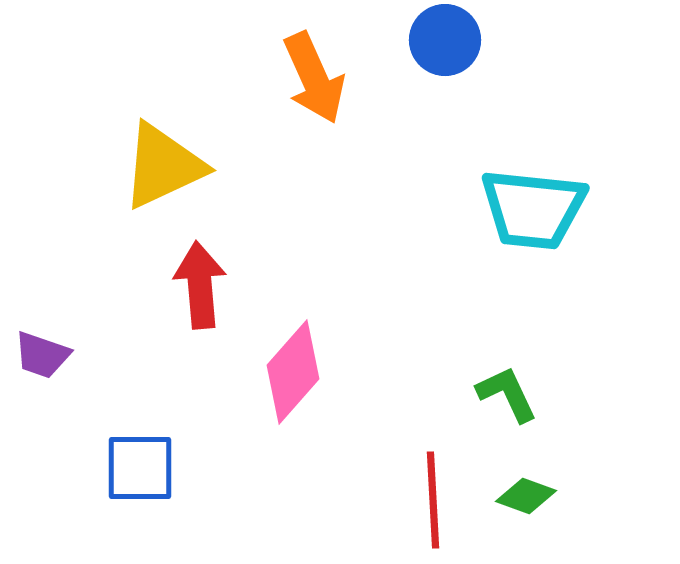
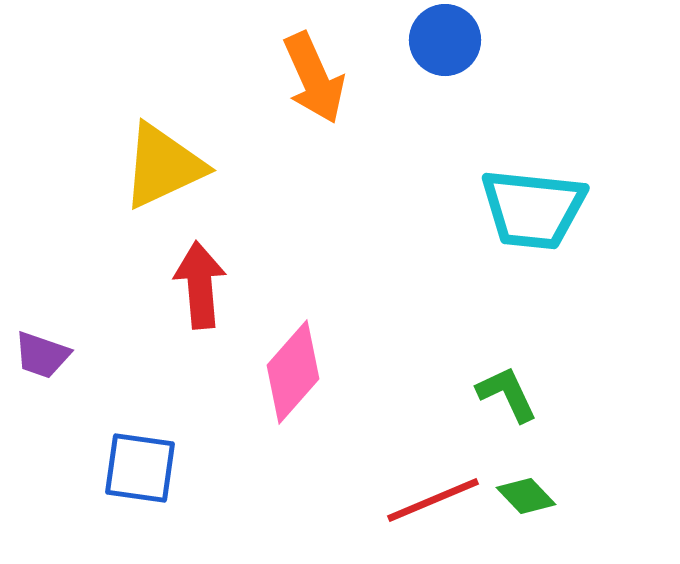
blue square: rotated 8 degrees clockwise
green diamond: rotated 26 degrees clockwise
red line: rotated 70 degrees clockwise
